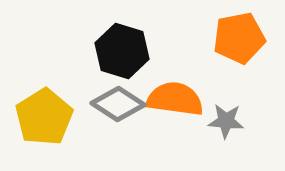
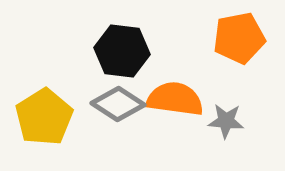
black hexagon: rotated 10 degrees counterclockwise
